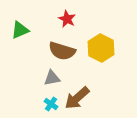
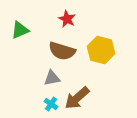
yellow hexagon: moved 2 px down; rotated 12 degrees counterclockwise
